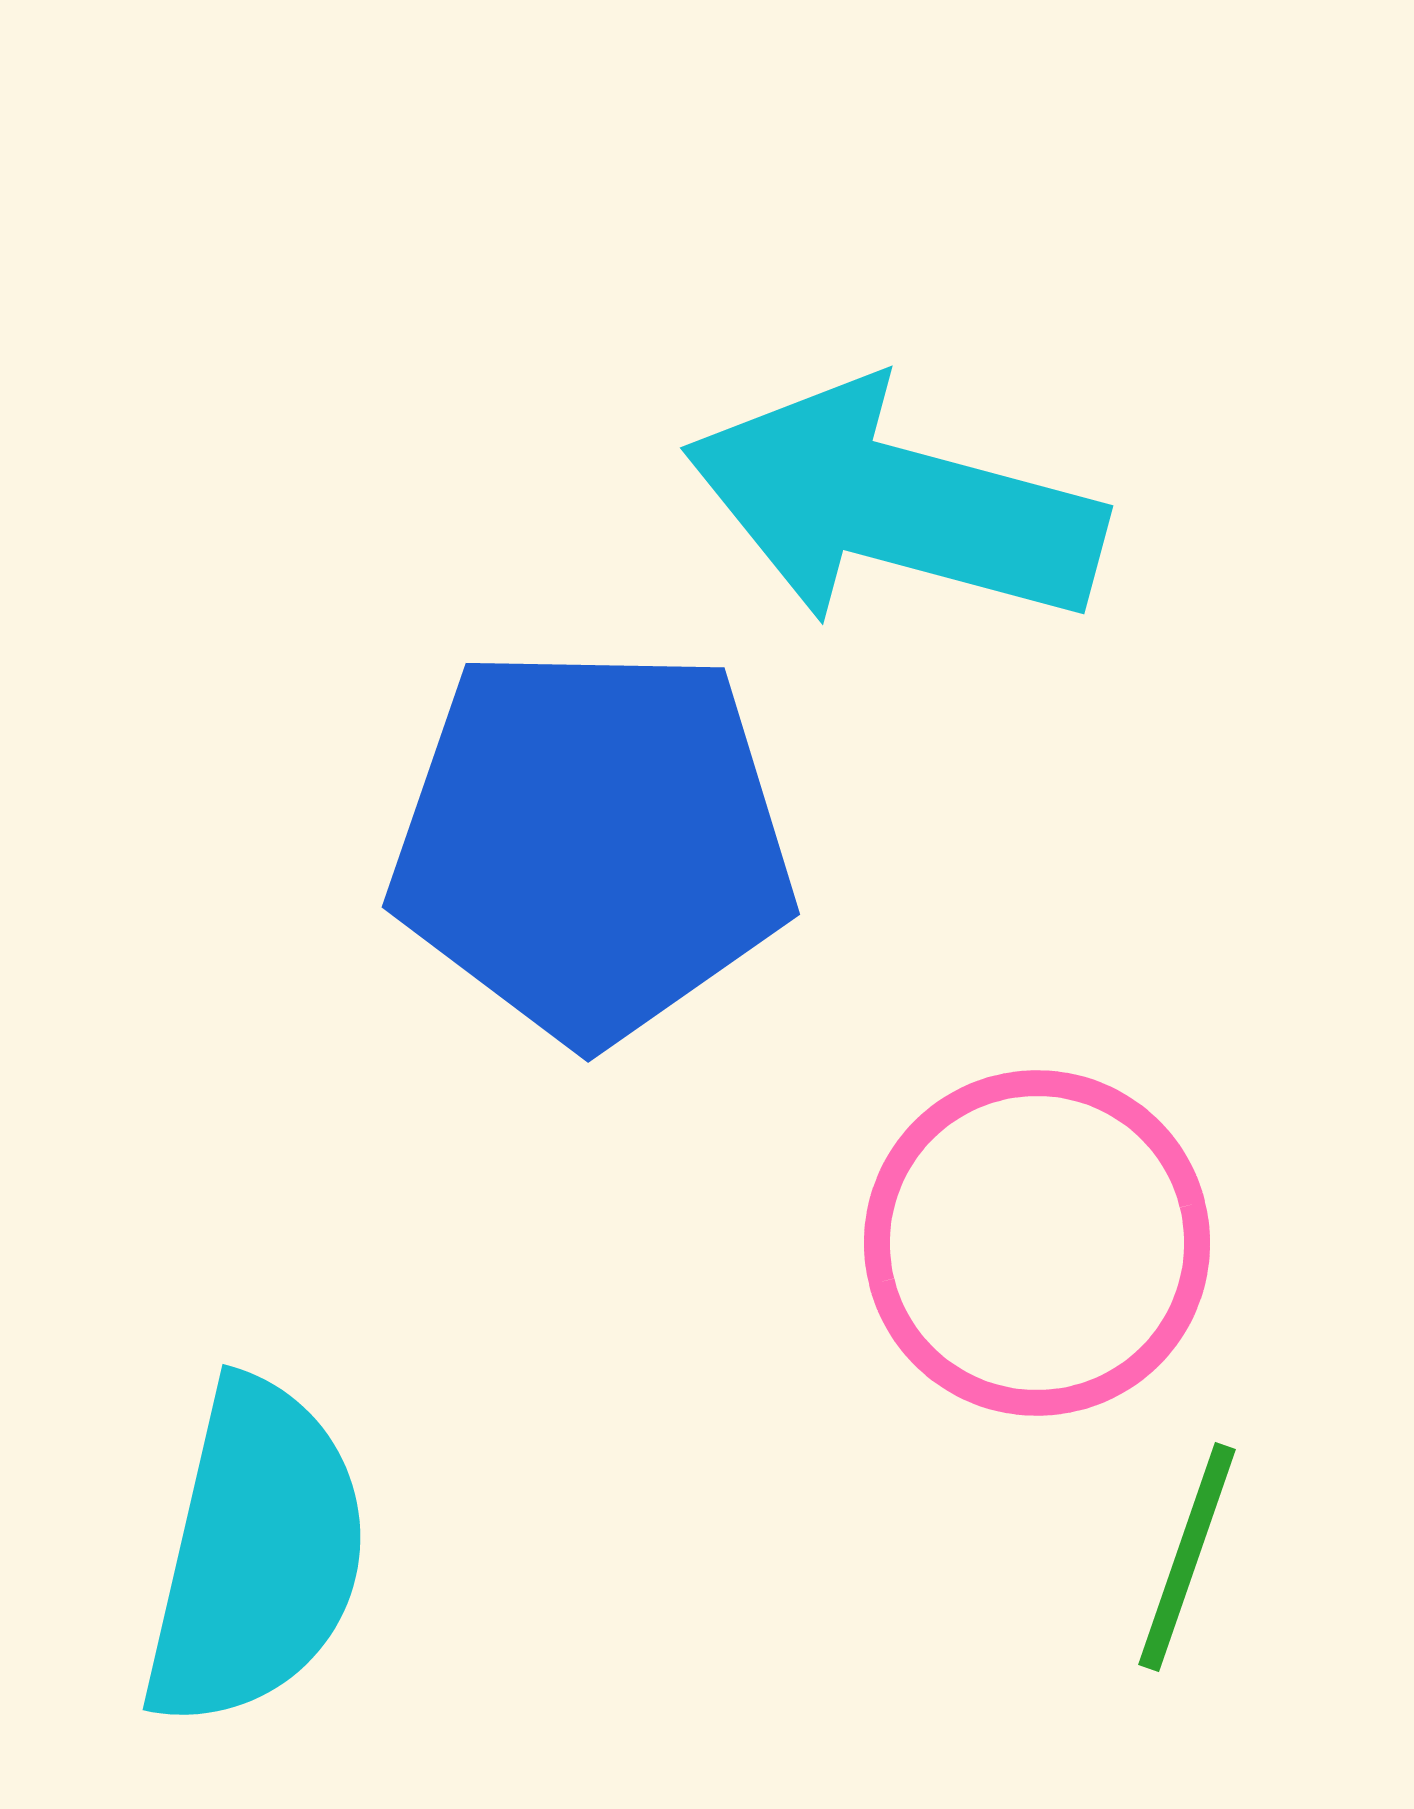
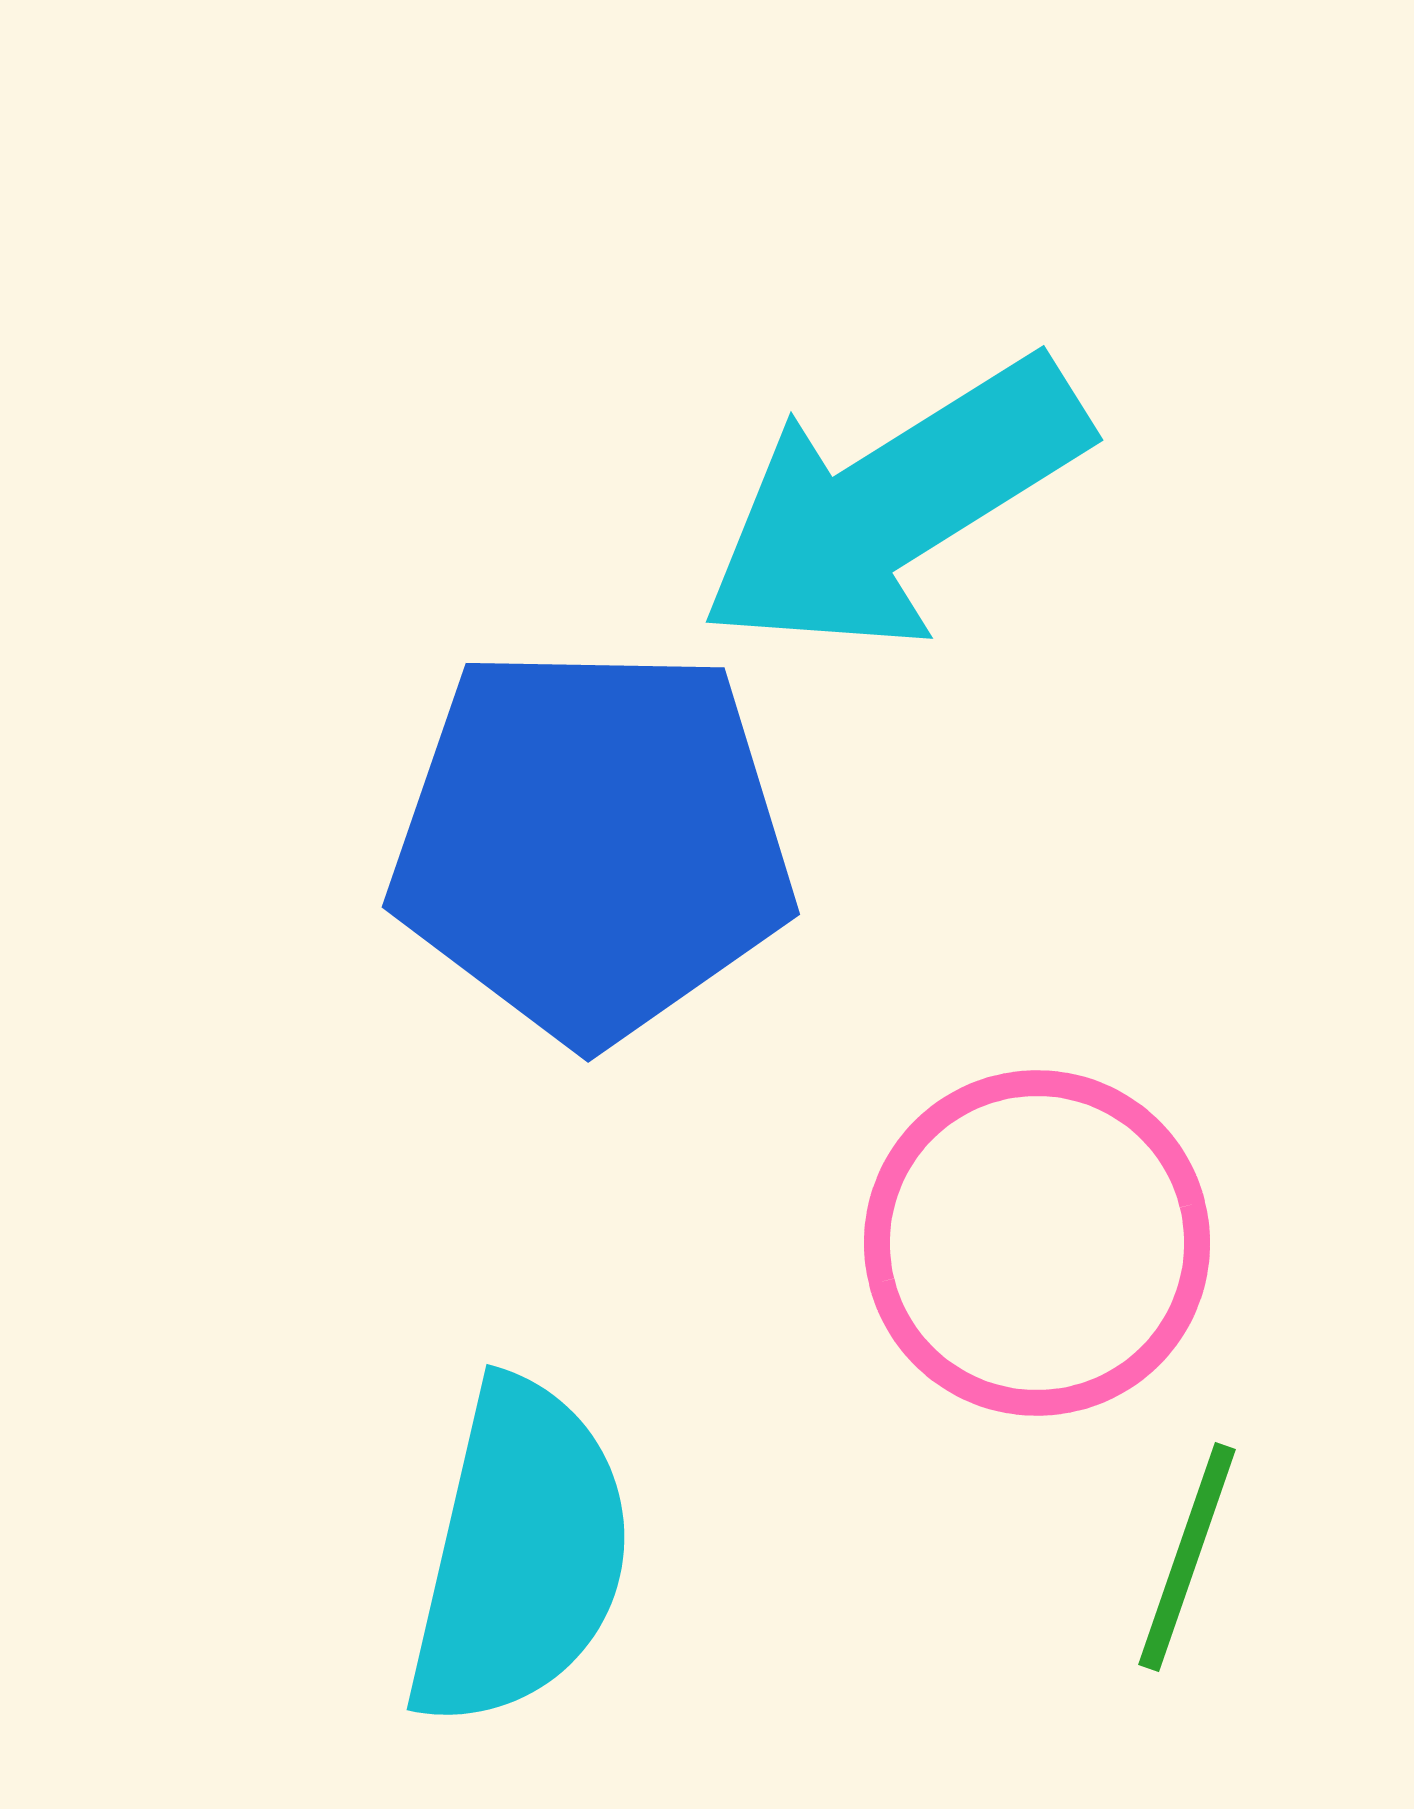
cyan arrow: rotated 47 degrees counterclockwise
cyan semicircle: moved 264 px right
